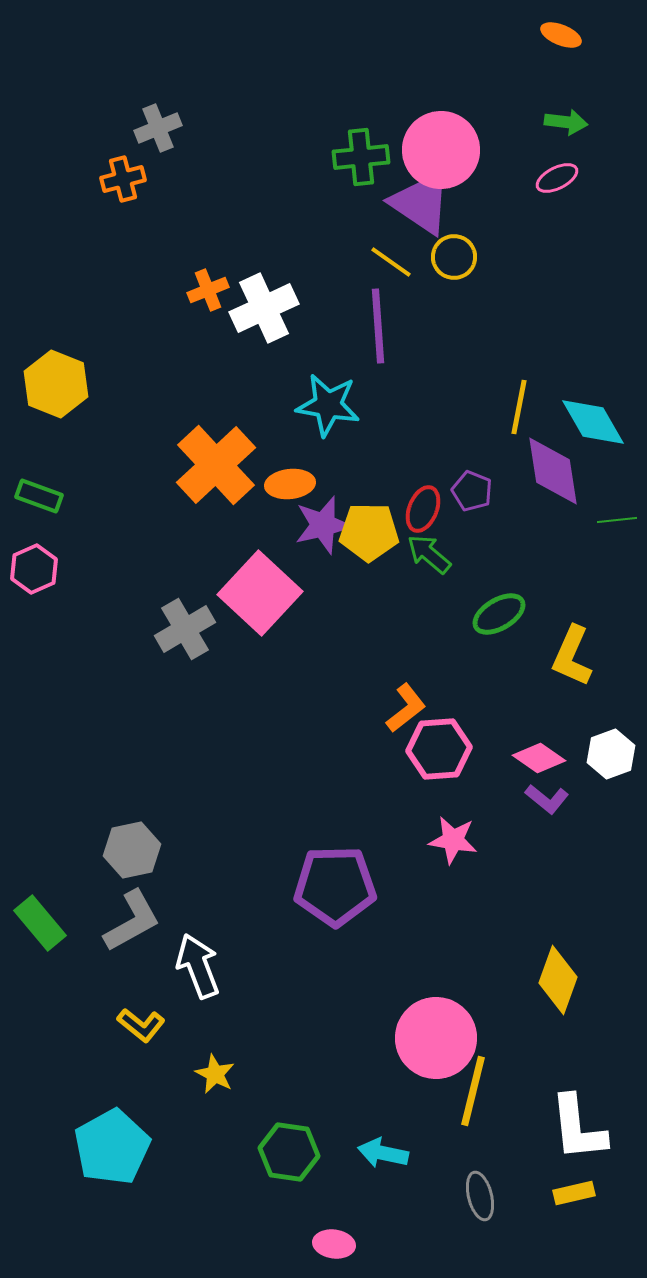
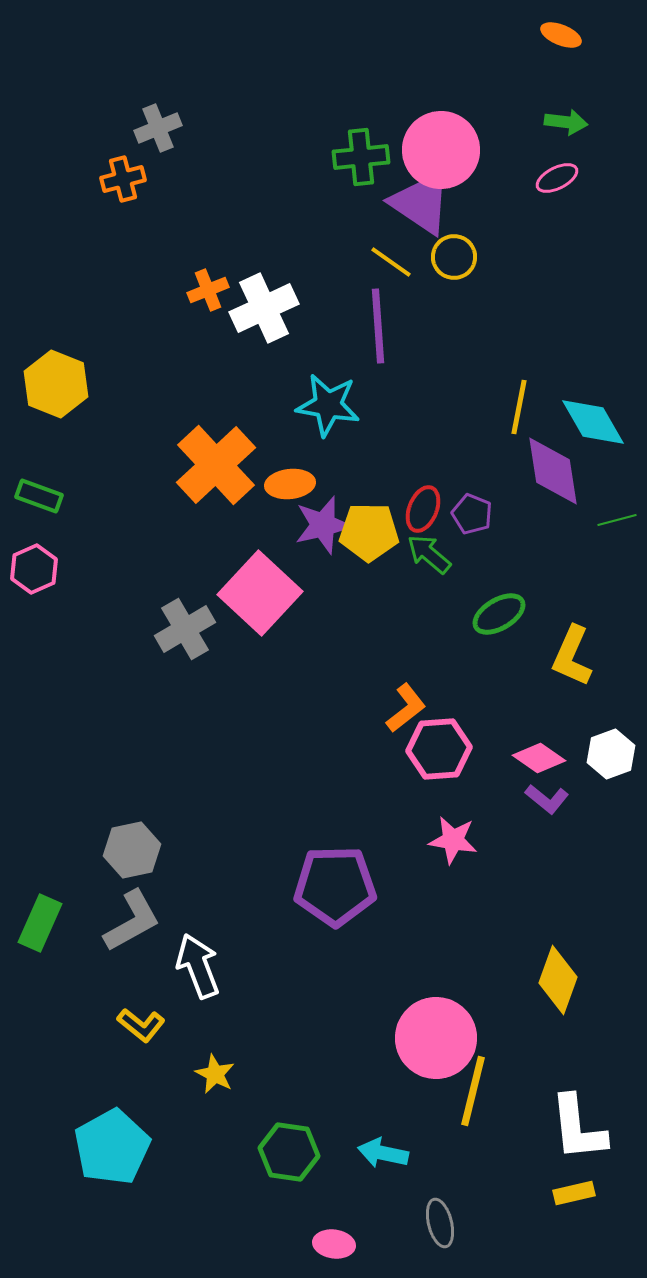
purple pentagon at (472, 491): moved 23 px down
green line at (617, 520): rotated 9 degrees counterclockwise
green rectangle at (40, 923): rotated 64 degrees clockwise
gray ellipse at (480, 1196): moved 40 px left, 27 px down
